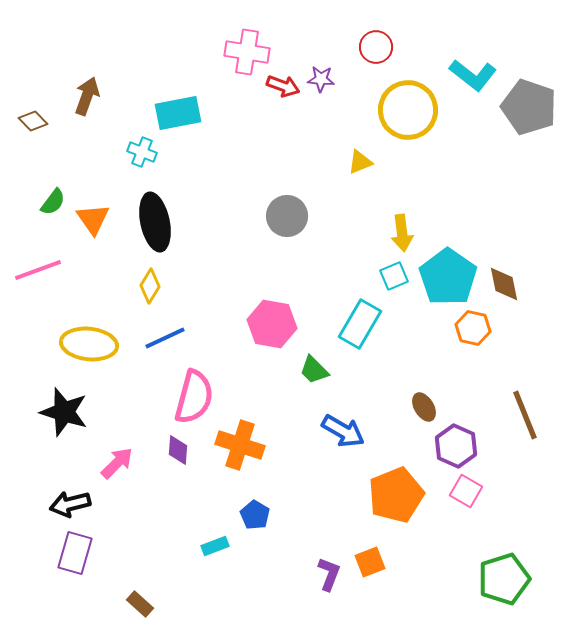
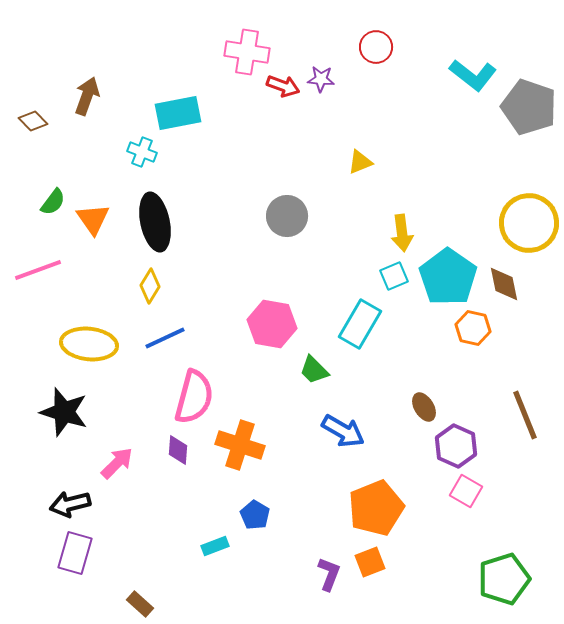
yellow circle at (408, 110): moved 121 px right, 113 px down
orange pentagon at (396, 495): moved 20 px left, 13 px down
